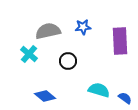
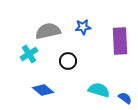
cyan cross: rotated 18 degrees clockwise
blue diamond: moved 2 px left, 6 px up
